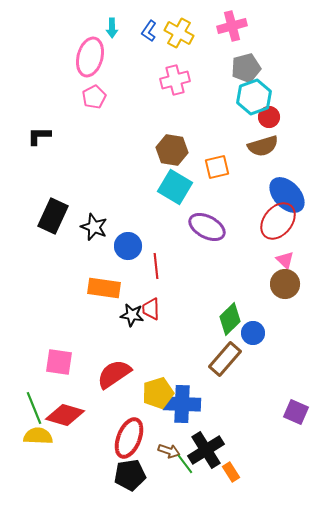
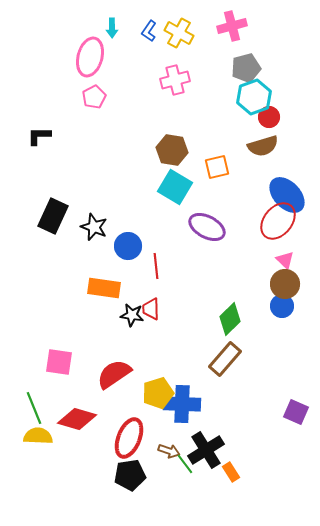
blue circle at (253, 333): moved 29 px right, 27 px up
red diamond at (65, 415): moved 12 px right, 4 px down
